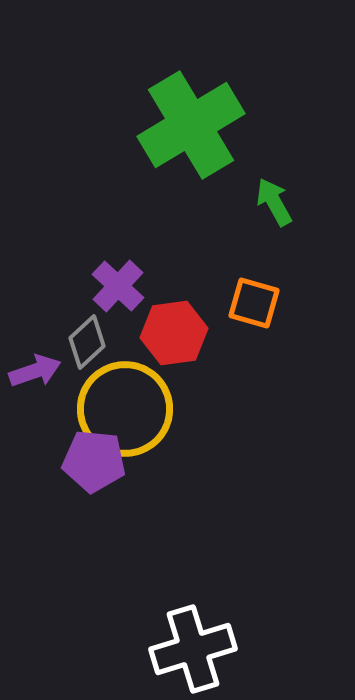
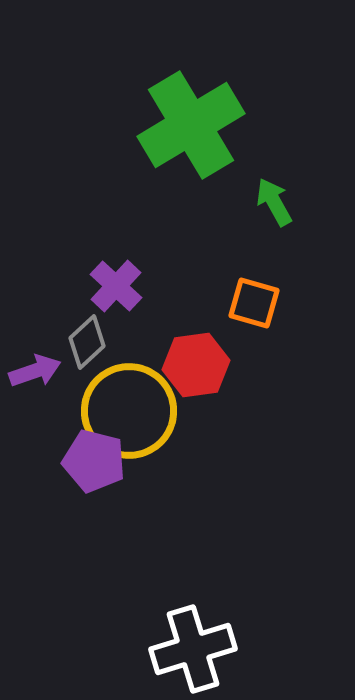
purple cross: moved 2 px left
red hexagon: moved 22 px right, 32 px down
yellow circle: moved 4 px right, 2 px down
purple pentagon: rotated 8 degrees clockwise
